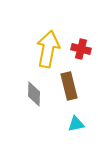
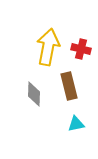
yellow arrow: moved 2 px up
